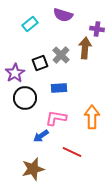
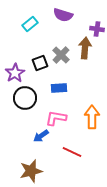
brown star: moved 2 px left, 2 px down
